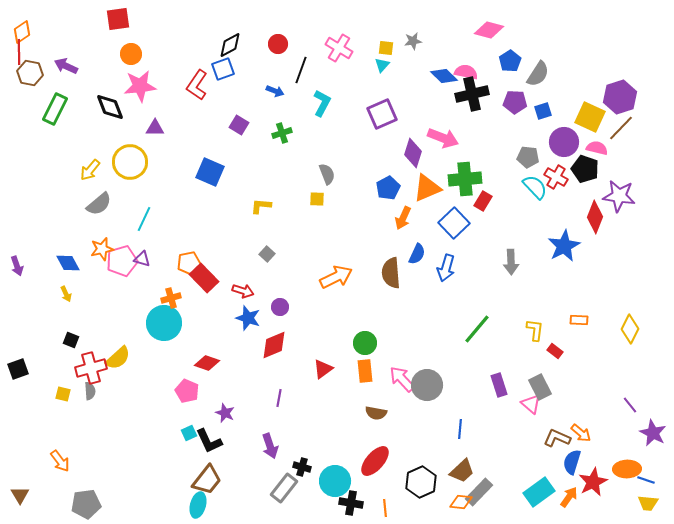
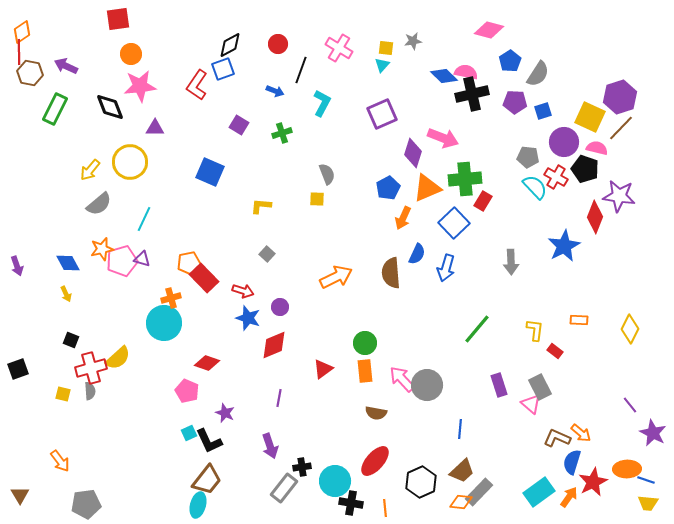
black cross at (302, 467): rotated 24 degrees counterclockwise
